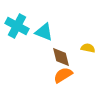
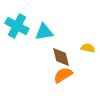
cyan triangle: rotated 30 degrees counterclockwise
